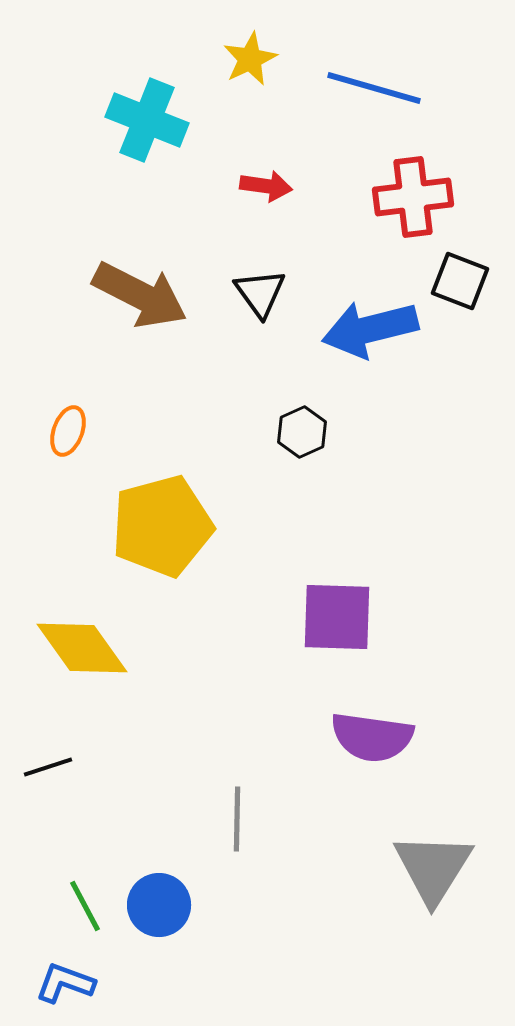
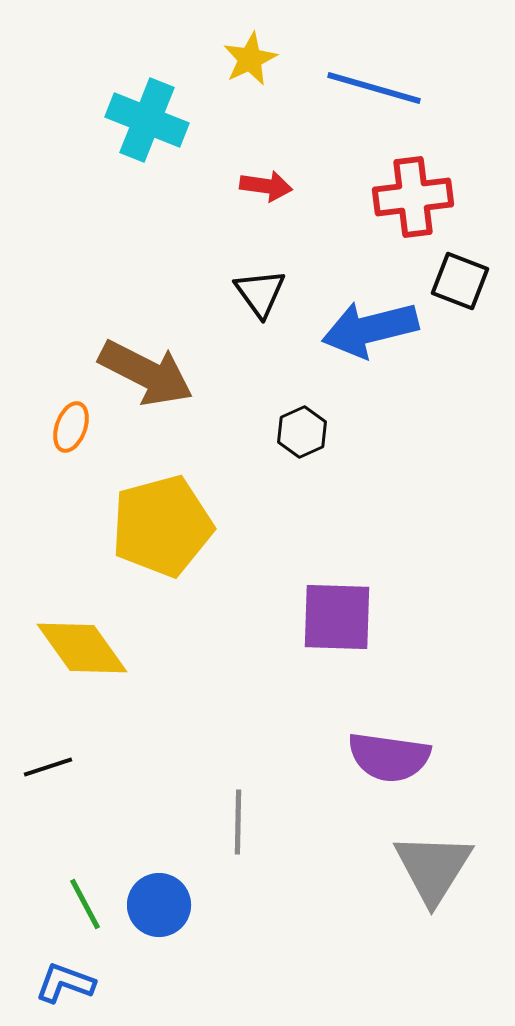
brown arrow: moved 6 px right, 78 px down
orange ellipse: moved 3 px right, 4 px up
purple semicircle: moved 17 px right, 20 px down
gray line: moved 1 px right, 3 px down
green line: moved 2 px up
